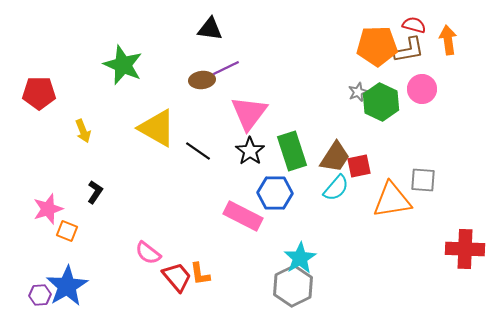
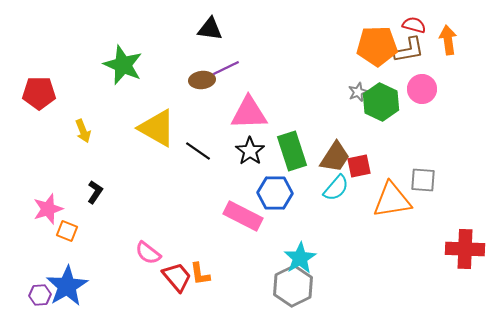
pink triangle: rotated 51 degrees clockwise
